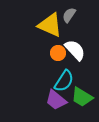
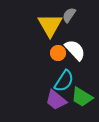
yellow triangle: rotated 36 degrees clockwise
